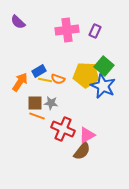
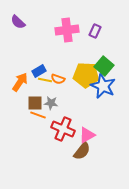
orange line: moved 1 px right, 1 px up
